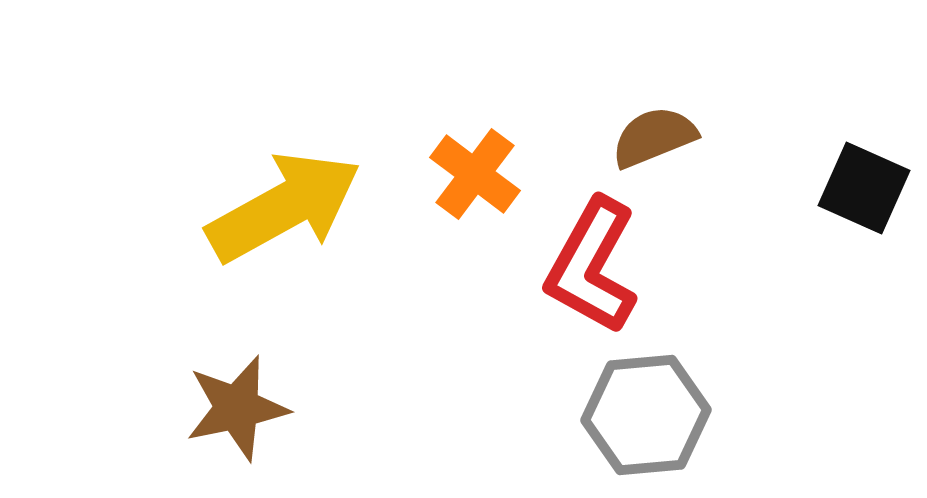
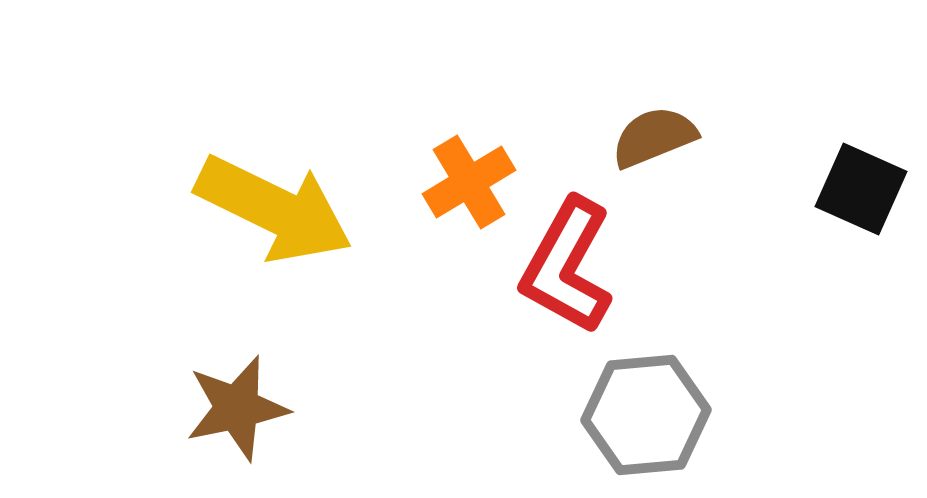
orange cross: moved 6 px left, 8 px down; rotated 22 degrees clockwise
black square: moved 3 px left, 1 px down
yellow arrow: moved 10 px left, 2 px down; rotated 55 degrees clockwise
red L-shape: moved 25 px left
